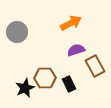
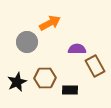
orange arrow: moved 21 px left
gray circle: moved 10 px right, 10 px down
purple semicircle: moved 1 px right, 1 px up; rotated 18 degrees clockwise
black rectangle: moved 1 px right, 6 px down; rotated 63 degrees counterclockwise
black star: moved 8 px left, 6 px up
